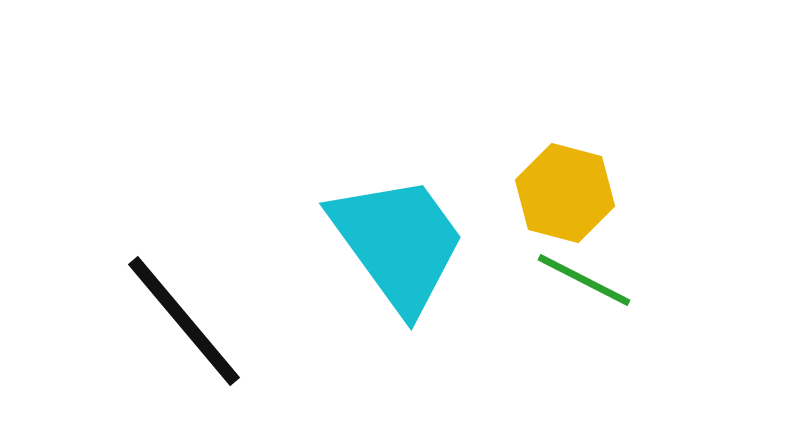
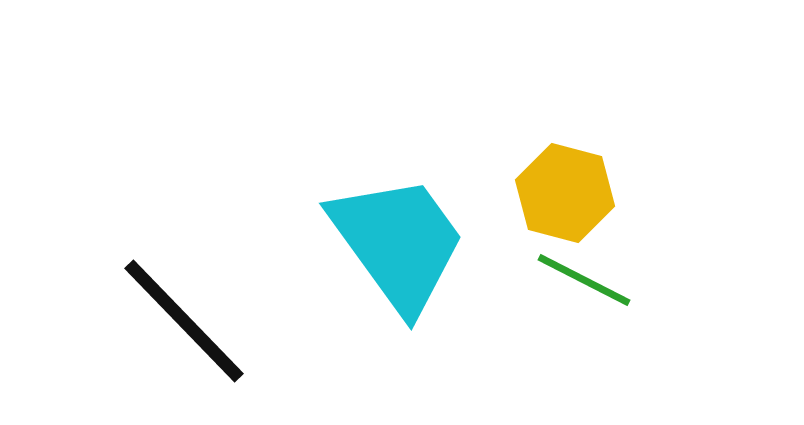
black line: rotated 4 degrees counterclockwise
